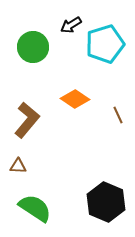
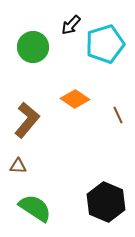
black arrow: rotated 15 degrees counterclockwise
